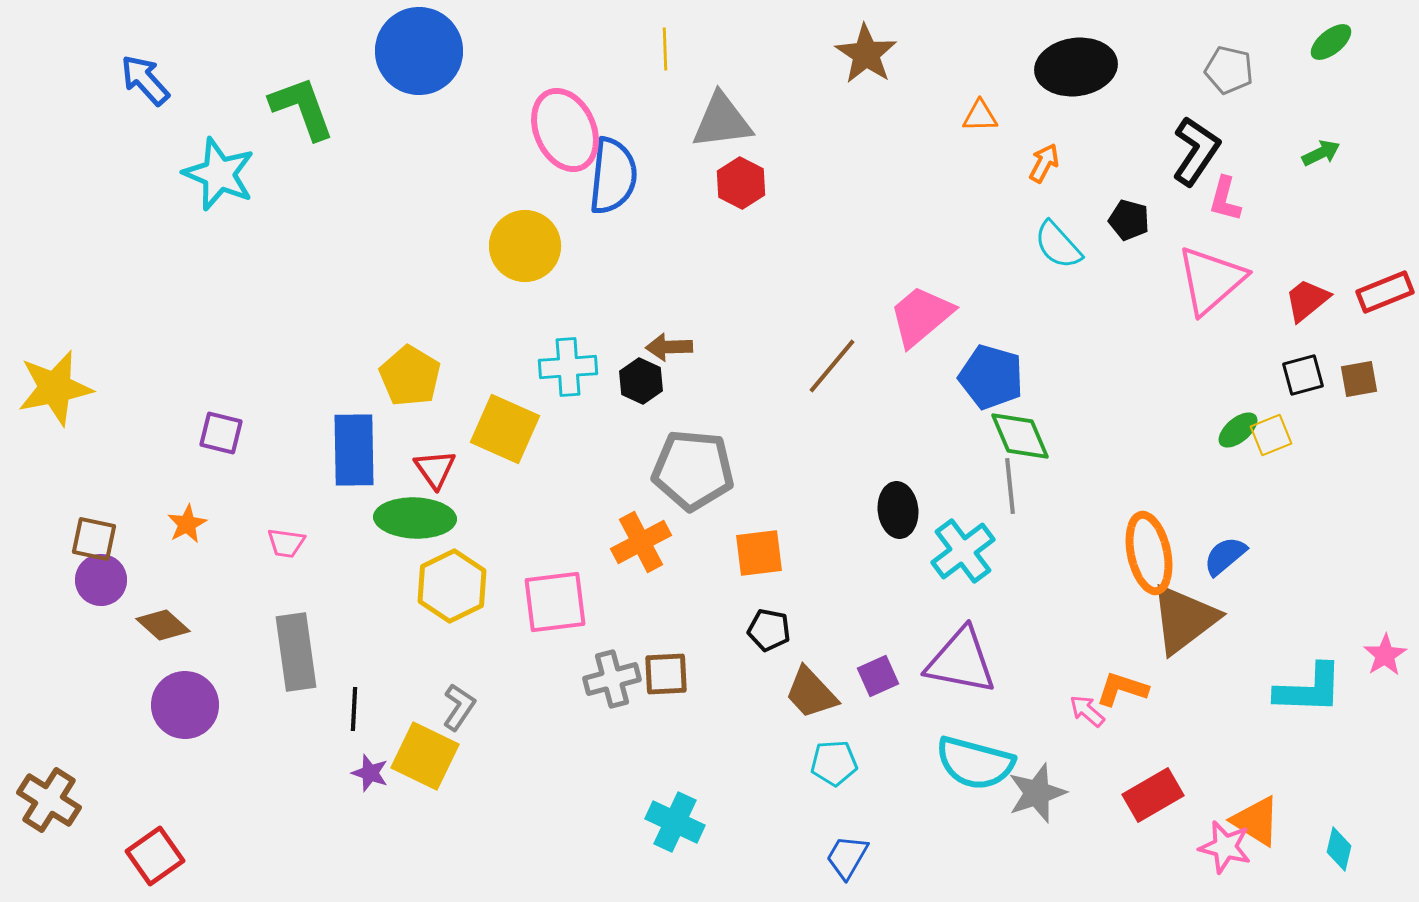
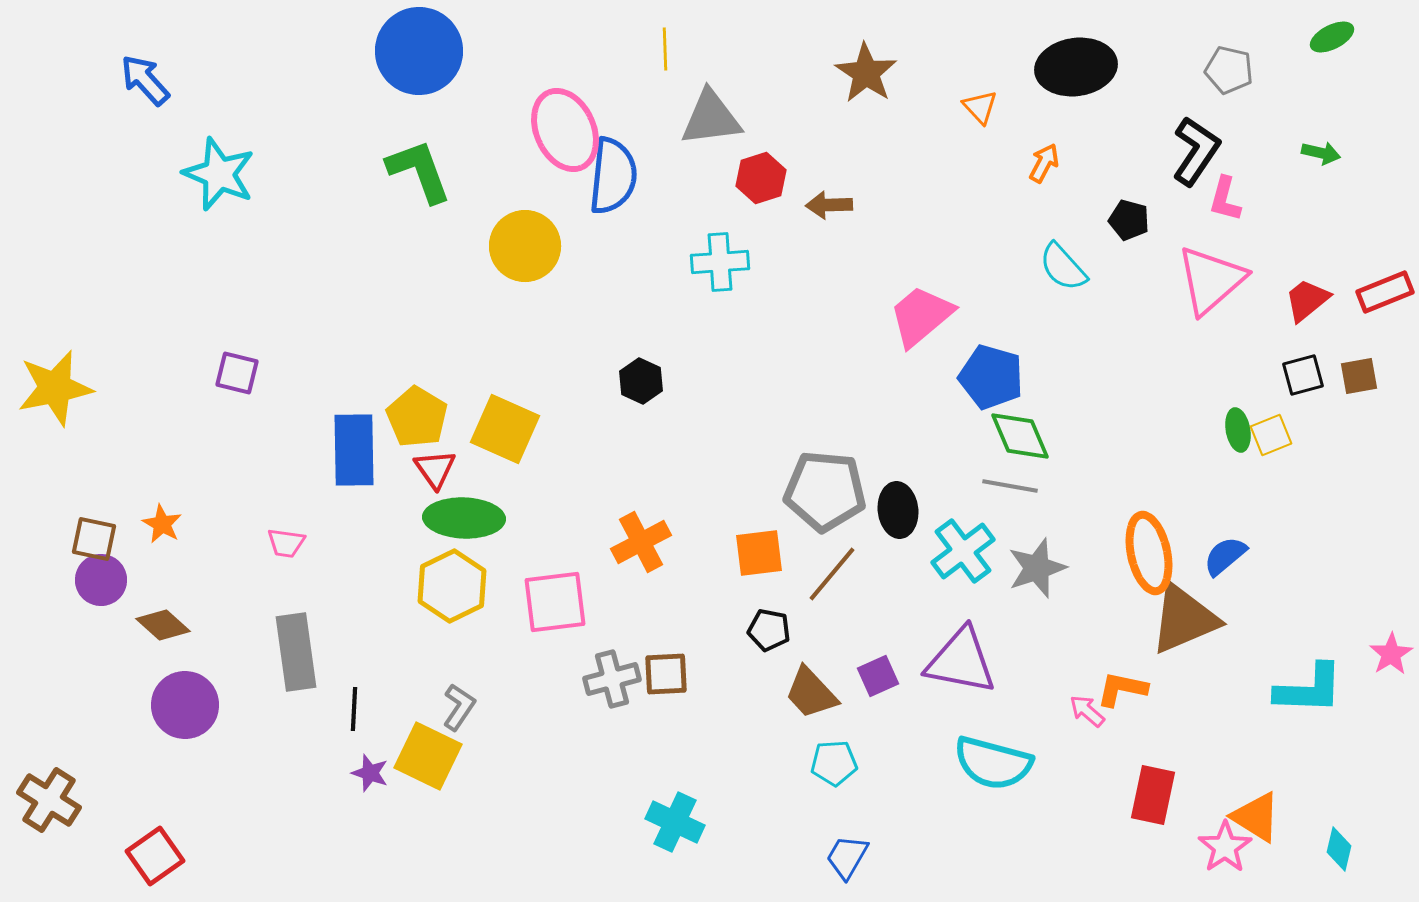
green ellipse at (1331, 42): moved 1 px right, 5 px up; rotated 12 degrees clockwise
brown star at (866, 54): moved 19 px down
green L-shape at (302, 108): moved 117 px right, 63 px down
orange triangle at (980, 116): moved 9 px up; rotated 48 degrees clockwise
gray triangle at (722, 121): moved 11 px left, 3 px up
green arrow at (1321, 153): rotated 39 degrees clockwise
red hexagon at (741, 183): moved 20 px right, 5 px up; rotated 15 degrees clockwise
cyan semicircle at (1058, 245): moved 5 px right, 22 px down
brown arrow at (669, 347): moved 160 px right, 142 px up
brown line at (832, 366): moved 208 px down
cyan cross at (568, 367): moved 152 px right, 105 px up
yellow pentagon at (410, 376): moved 7 px right, 41 px down
brown square at (1359, 379): moved 3 px up
green ellipse at (1238, 430): rotated 60 degrees counterclockwise
purple square at (221, 433): moved 16 px right, 60 px up
gray pentagon at (693, 470): moved 132 px right, 21 px down
gray line at (1010, 486): rotated 74 degrees counterclockwise
green ellipse at (415, 518): moved 49 px right
orange star at (187, 524): moved 25 px left; rotated 15 degrees counterclockwise
brown triangle at (1184, 619): rotated 14 degrees clockwise
pink star at (1385, 655): moved 6 px right, 1 px up
orange L-shape at (1122, 689): rotated 6 degrees counterclockwise
yellow square at (425, 756): moved 3 px right
cyan semicircle at (975, 763): moved 18 px right
gray star at (1037, 793): moved 225 px up
red rectangle at (1153, 795): rotated 48 degrees counterclockwise
orange triangle at (1256, 821): moved 4 px up
pink star at (1225, 847): rotated 24 degrees clockwise
